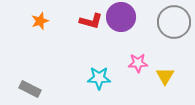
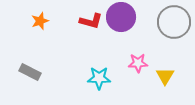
gray rectangle: moved 17 px up
